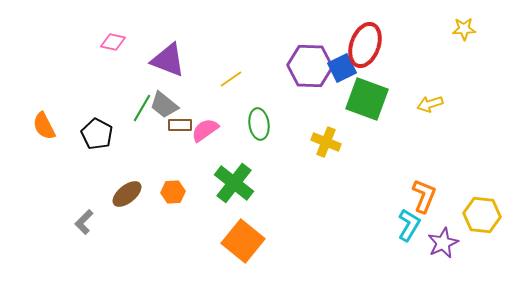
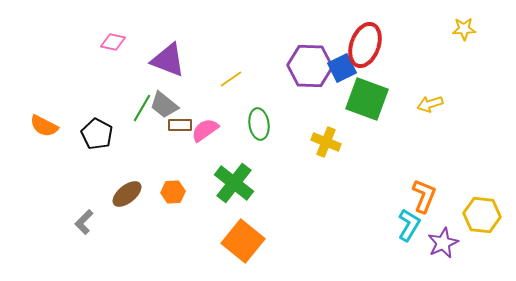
orange semicircle: rotated 36 degrees counterclockwise
